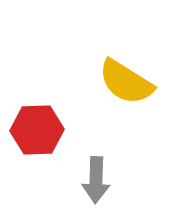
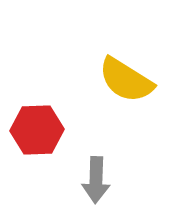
yellow semicircle: moved 2 px up
